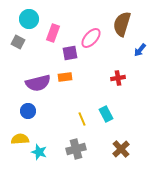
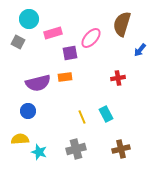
pink rectangle: rotated 54 degrees clockwise
yellow line: moved 2 px up
brown cross: rotated 30 degrees clockwise
